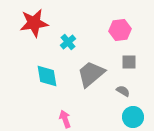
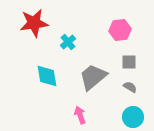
gray trapezoid: moved 2 px right, 3 px down
gray semicircle: moved 7 px right, 4 px up
pink arrow: moved 15 px right, 4 px up
